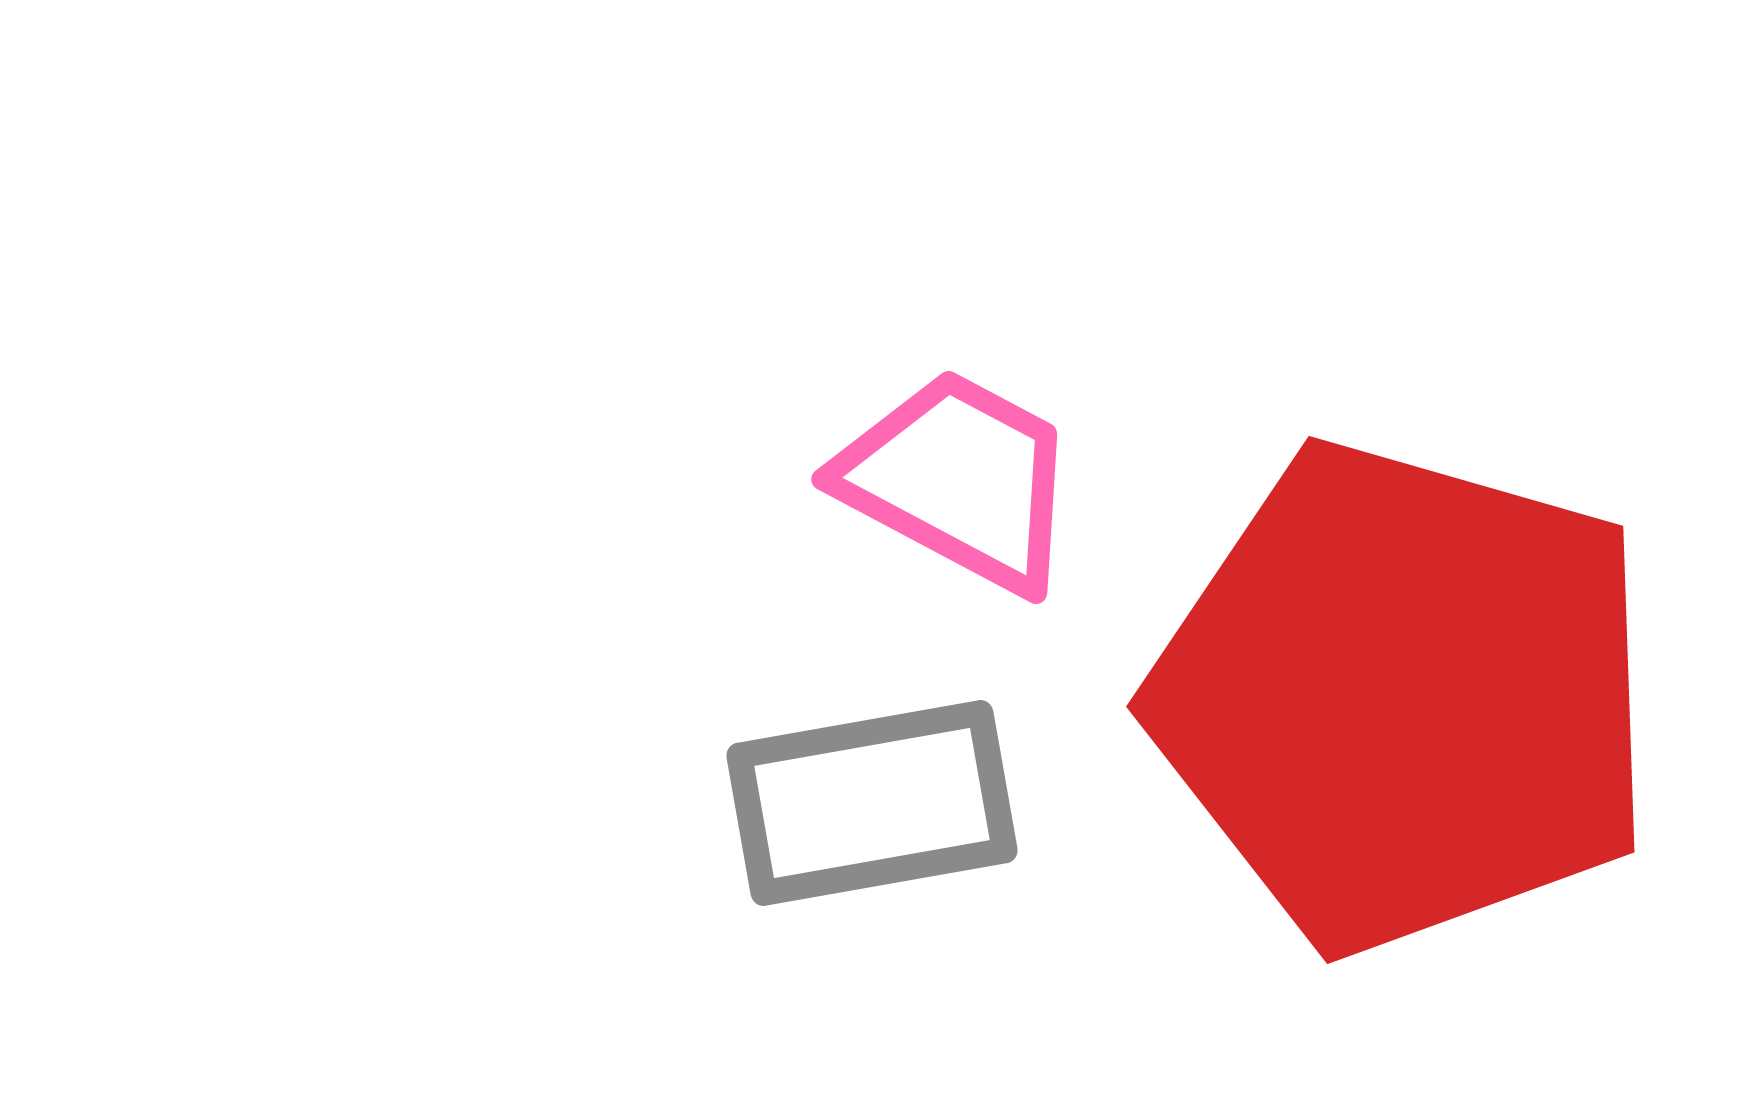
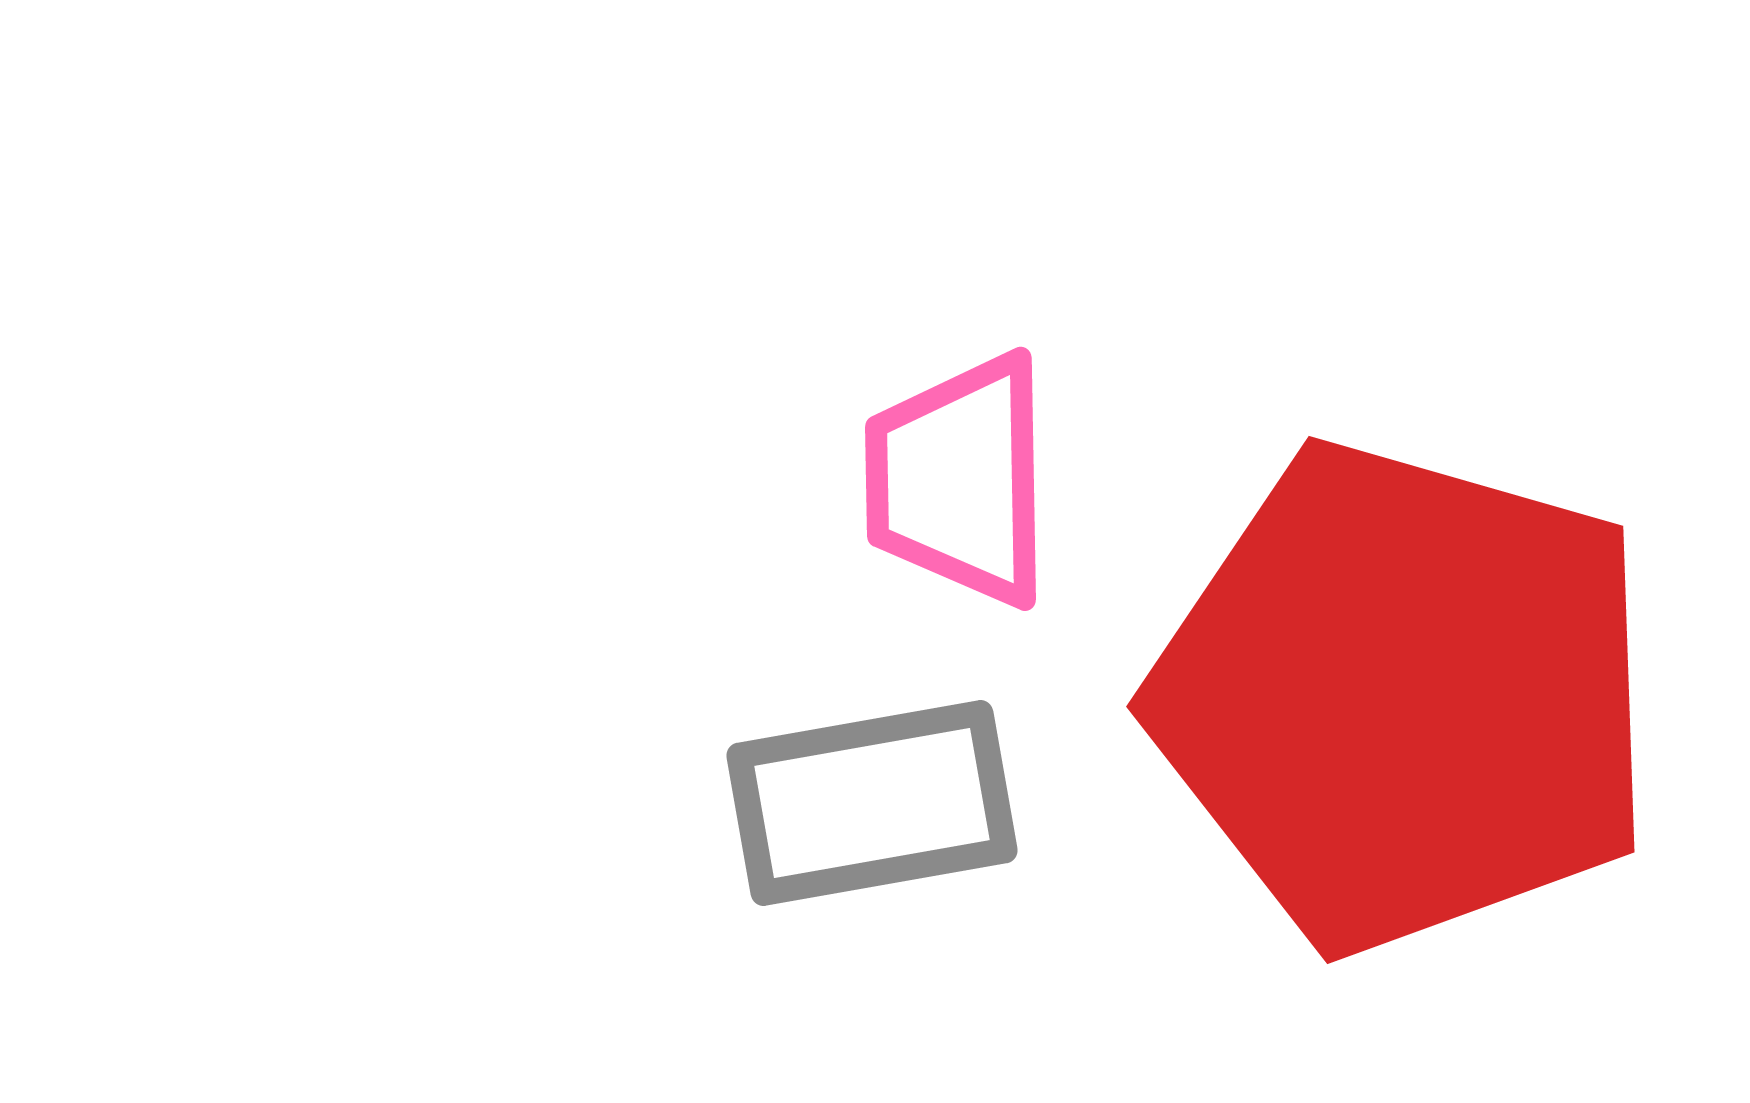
pink trapezoid: rotated 119 degrees counterclockwise
